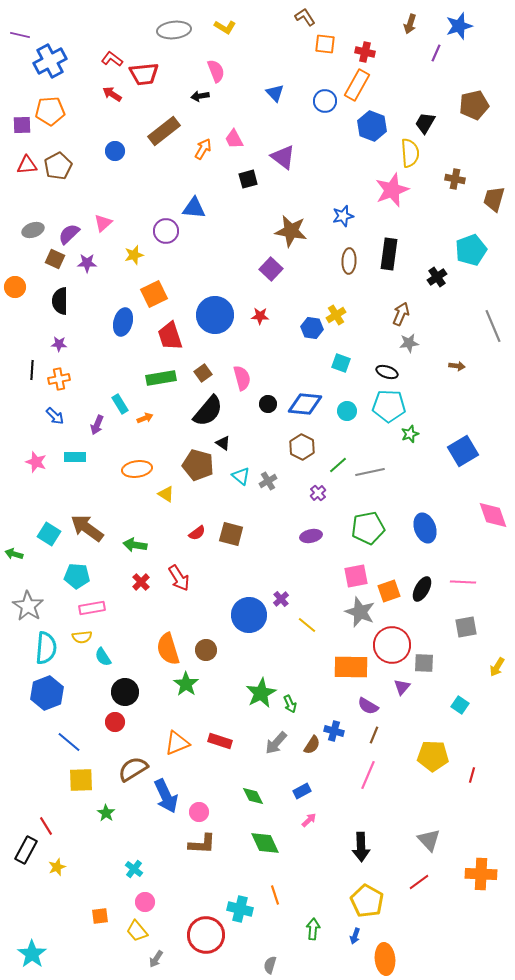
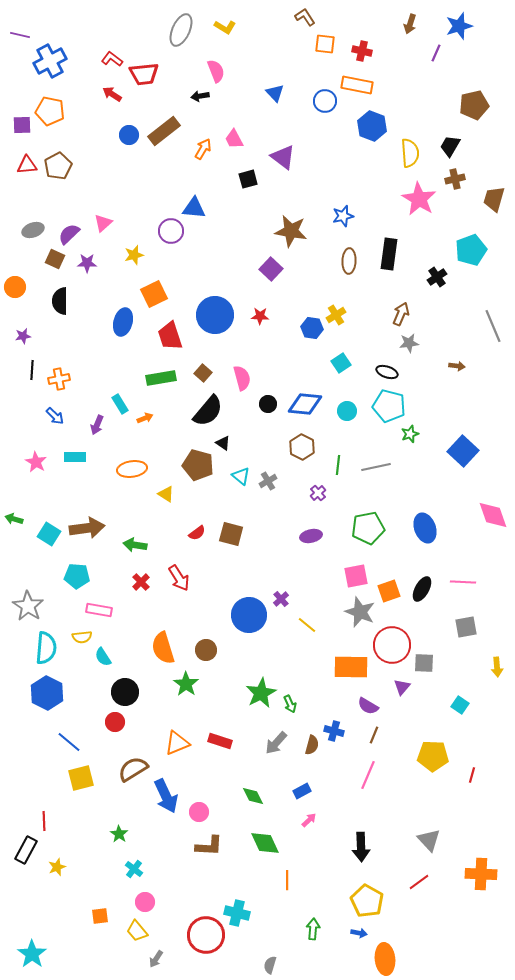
gray ellipse at (174, 30): moved 7 px right; rotated 60 degrees counterclockwise
red cross at (365, 52): moved 3 px left, 1 px up
orange rectangle at (357, 85): rotated 72 degrees clockwise
orange pentagon at (50, 111): rotated 16 degrees clockwise
black trapezoid at (425, 123): moved 25 px right, 23 px down
blue circle at (115, 151): moved 14 px right, 16 px up
brown cross at (455, 179): rotated 24 degrees counterclockwise
pink star at (392, 190): moved 27 px right, 9 px down; rotated 20 degrees counterclockwise
purple circle at (166, 231): moved 5 px right
purple star at (59, 344): moved 36 px left, 8 px up; rotated 14 degrees counterclockwise
cyan square at (341, 363): rotated 36 degrees clockwise
brown square at (203, 373): rotated 12 degrees counterclockwise
cyan pentagon at (389, 406): rotated 12 degrees clockwise
blue square at (463, 451): rotated 16 degrees counterclockwise
pink star at (36, 462): rotated 10 degrees clockwise
green line at (338, 465): rotated 42 degrees counterclockwise
orange ellipse at (137, 469): moved 5 px left
gray line at (370, 472): moved 6 px right, 5 px up
brown arrow at (87, 528): rotated 136 degrees clockwise
green arrow at (14, 554): moved 35 px up
pink rectangle at (92, 608): moved 7 px right, 2 px down; rotated 20 degrees clockwise
orange semicircle at (168, 649): moved 5 px left, 1 px up
yellow arrow at (497, 667): rotated 36 degrees counterclockwise
blue hexagon at (47, 693): rotated 12 degrees counterclockwise
brown semicircle at (312, 745): rotated 18 degrees counterclockwise
yellow square at (81, 780): moved 2 px up; rotated 12 degrees counterclockwise
green star at (106, 813): moved 13 px right, 21 px down
red line at (46, 826): moved 2 px left, 5 px up; rotated 30 degrees clockwise
brown L-shape at (202, 844): moved 7 px right, 2 px down
orange line at (275, 895): moved 12 px right, 15 px up; rotated 18 degrees clockwise
cyan cross at (240, 909): moved 3 px left, 4 px down
blue arrow at (355, 936): moved 4 px right, 3 px up; rotated 98 degrees counterclockwise
